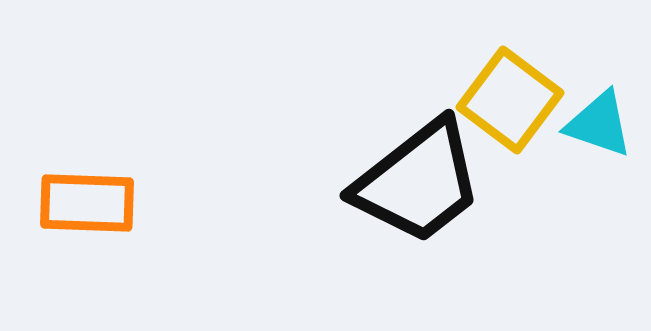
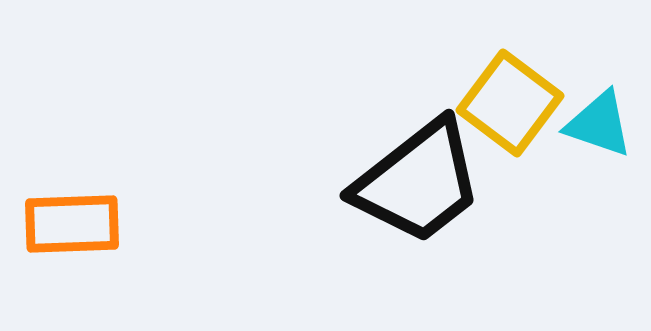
yellow square: moved 3 px down
orange rectangle: moved 15 px left, 21 px down; rotated 4 degrees counterclockwise
